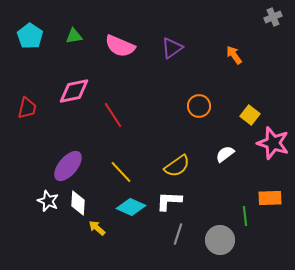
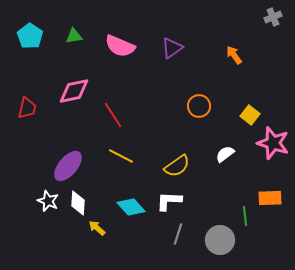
yellow line: moved 16 px up; rotated 20 degrees counterclockwise
cyan diamond: rotated 24 degrees clockwise
